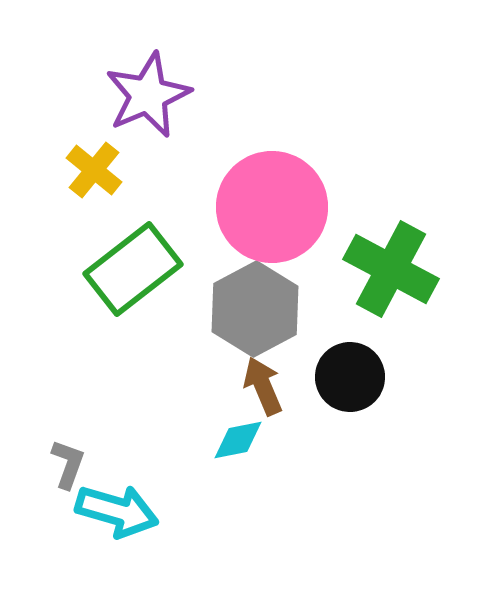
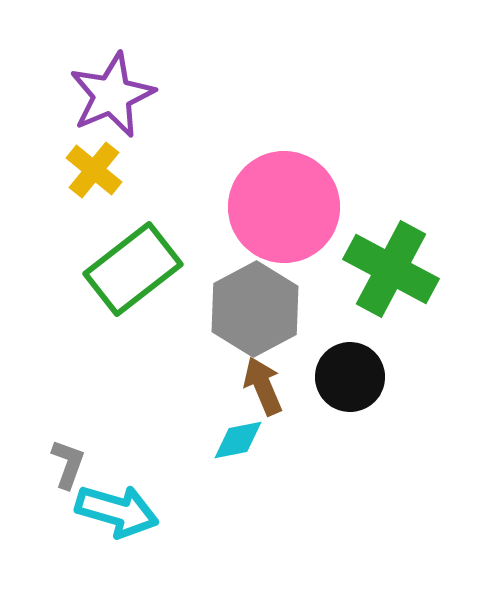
purple star: moved 36 px left
pink circle: moved 12 px right
